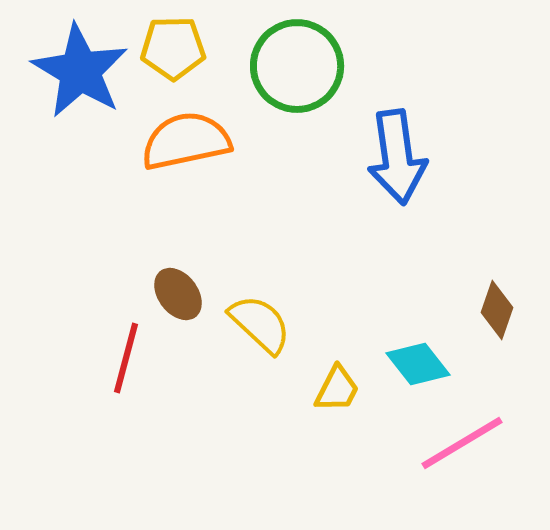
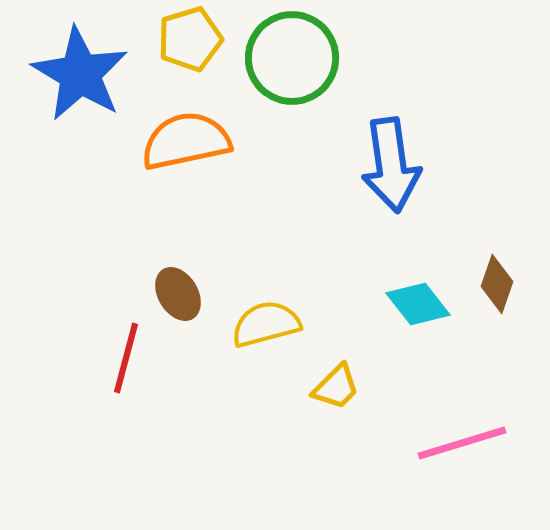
yellow pentagon: moved 17 px right, 9 px up; rotated 16 degrees counterclockwise
green circle: moved 5 px left, 8 px up
blue star: moved 3 px down
blue arrow: moved 6 px left, 8 px down
brown ellipse: rotated 6 degrees clockwise
brown diamond: moved 26 px up
yellow semicircle: moved 6 px right; rotated 58 degrees counterclockwise
cyan diamond: moved 60 px up
yellow trapezoid: moved 1 px left, 2 px up; rotated 18 degrees clockwise
pink line: rotated 14 degrees clockwise
